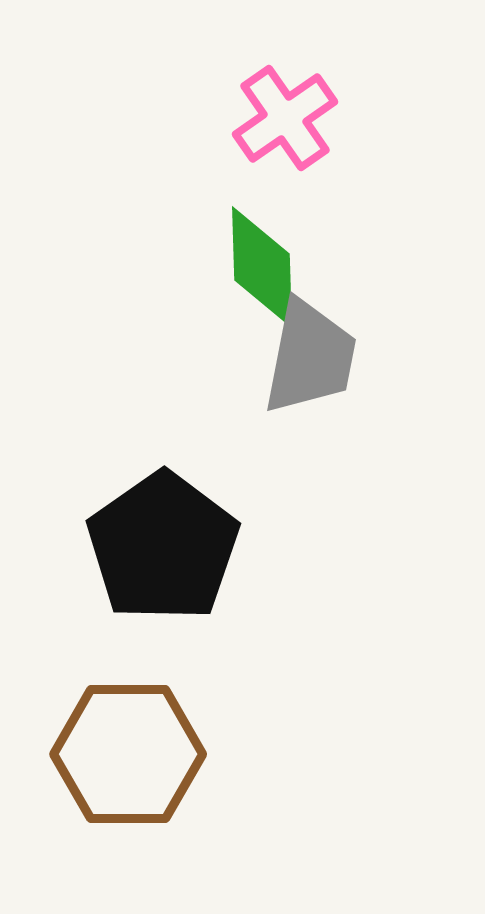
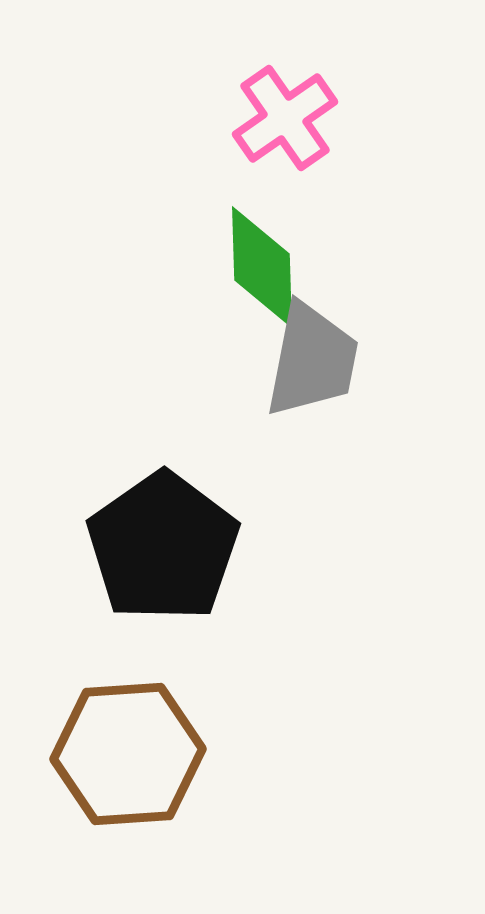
gray trapezoid: moved 2 px right, 3 px down
brown hexagon: rotated 4 degrees counterclockwise
